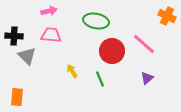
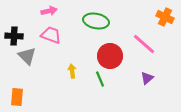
orange cross: moved 2 px left, 1 px down
pink trapezoid: rotated 15 degrees clockwise
red circle: moved 2 px left, 5 px down
yellow arrow: rotated 24 degrees clockwise
